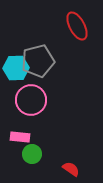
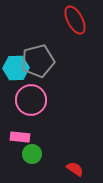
red ellipse: moved 2 px left, 6 px up
red semicircle: moved 4 px right
